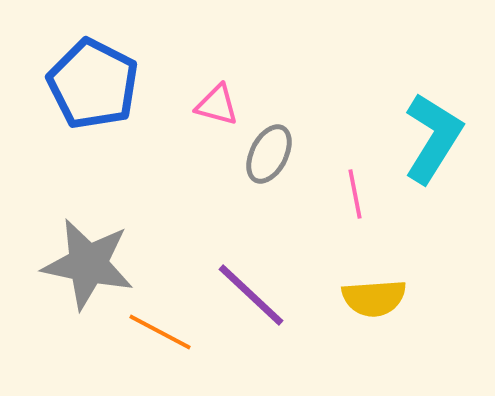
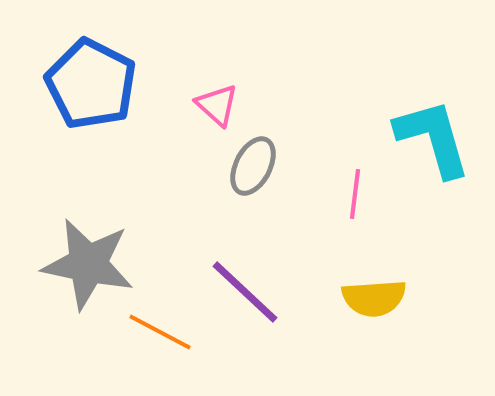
blue pentagon: moved 2 px left
pink triangle: rotated 27 degrees clockwise
cyan L-shape: rotated 48 degrees counterclockwise
gray ellipse: moved 16 px left, 12 px down
pink line: rotated 18 degrees clockwise
purple line: moved 6 px left, 3 px up
